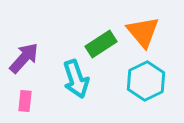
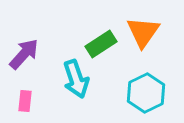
orange triangle: rotated 15 degrees clockwise
purple arrow: moved 4 px up
cyan hexagon: moved 12 px down
